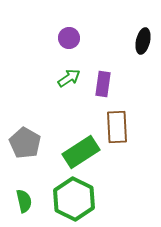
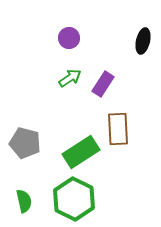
green arrow: moved 1 px right
purple rectangle: rotated 25 degrees clockwise
brown rectangle: moved 1 px right, 2 px down
gray pentagon: rotated 16 degrees counterclockwise
